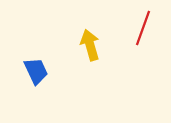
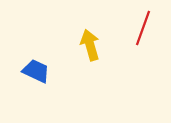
blue trapezoid: rotated 40 degrees counterclockwise
